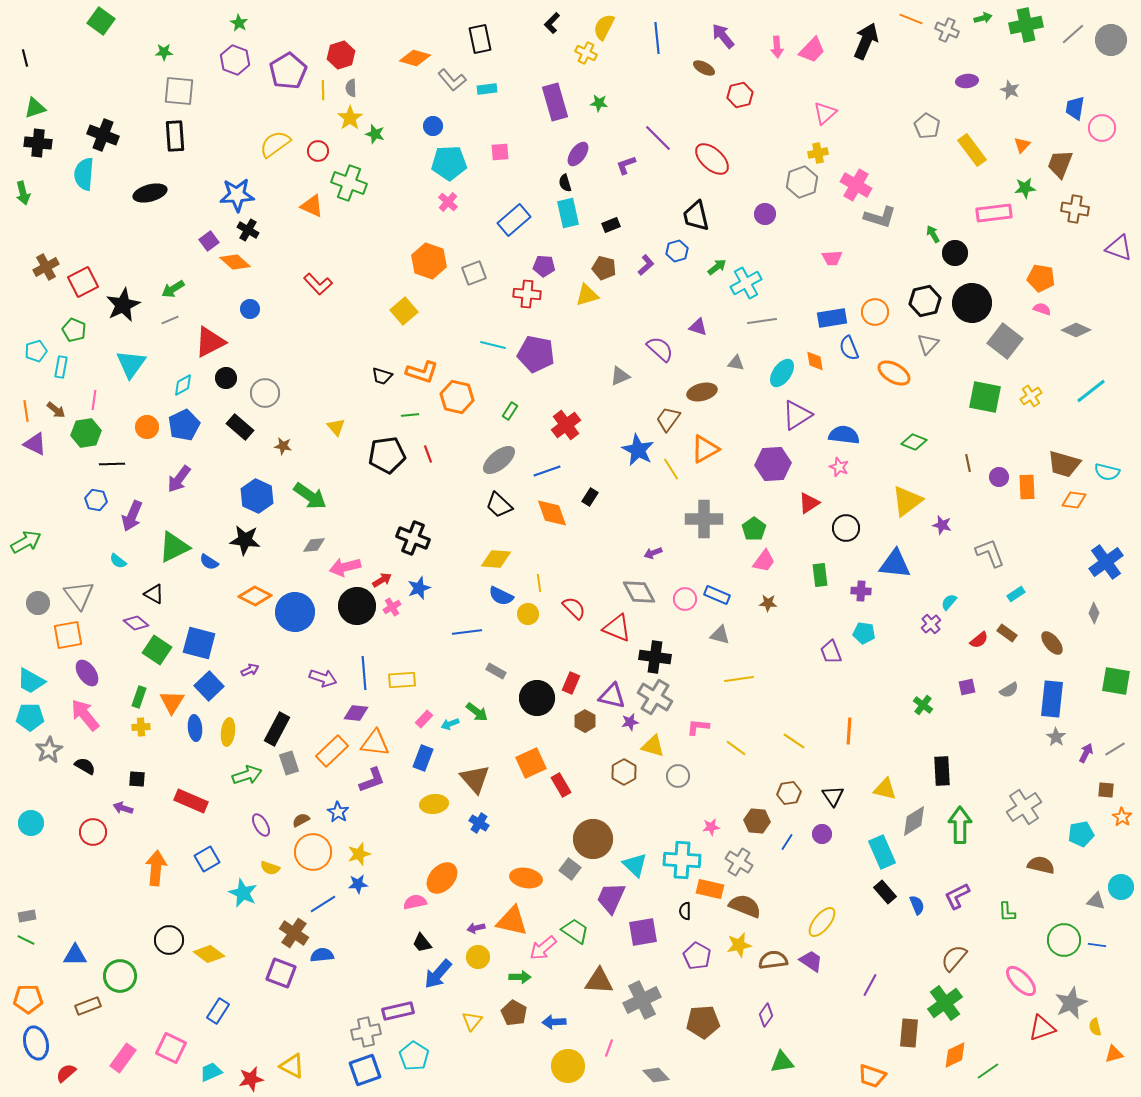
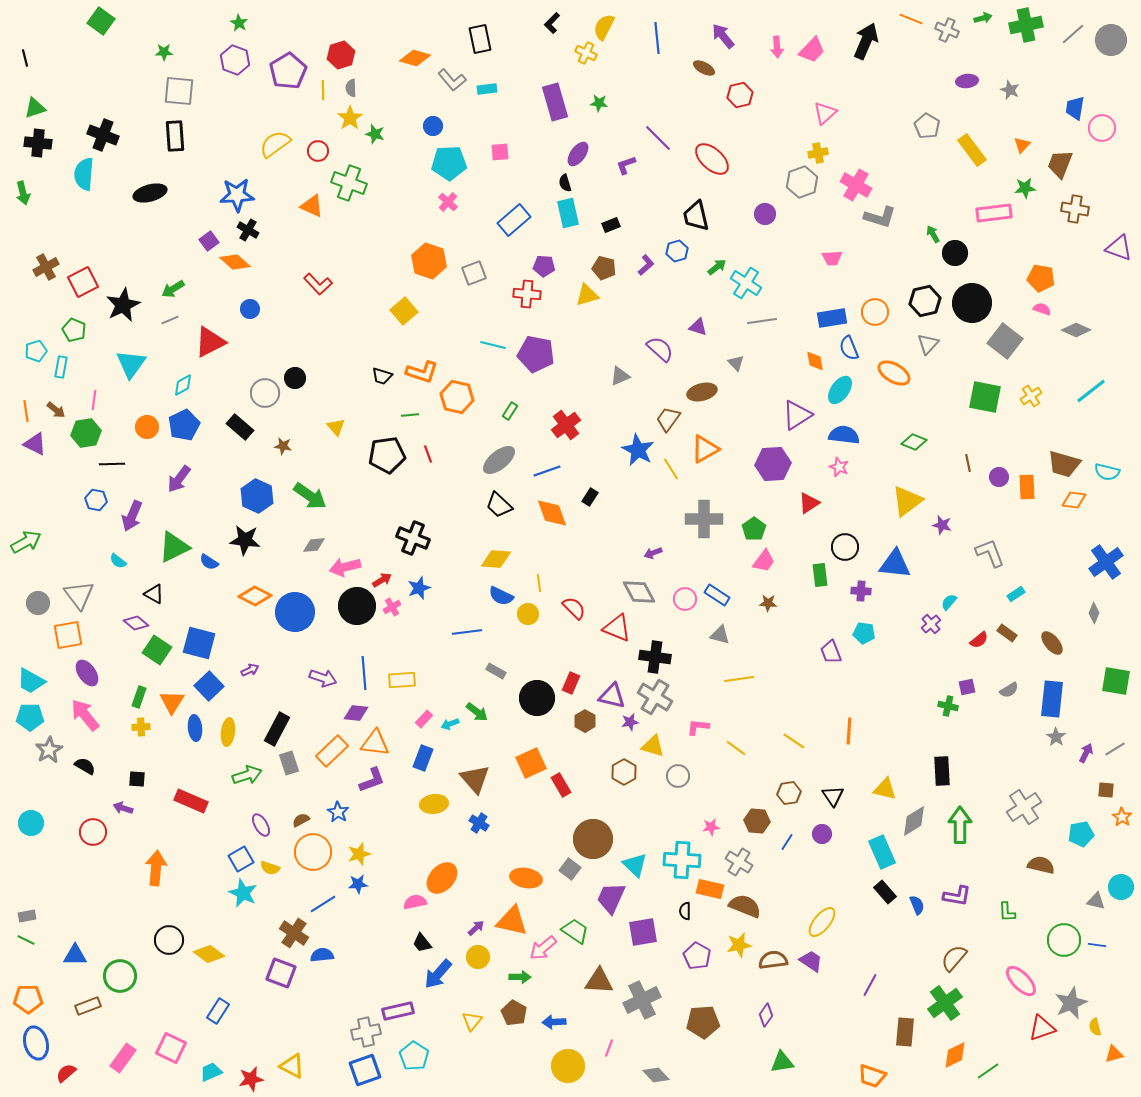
cyan cross at (746, 283): rotated 28 degrees counterclockwise
gray triangle at (736, 363): rotated 36 degrees clockwise
cyan ellipse at (782, 373): moved 58 px right, 17 px down
black circle at (226, 378): moved 69 px right
black circle at (846, 528): moved 1 px left, 19 px down
blue rectangle at (717, 595): rotated 10 degrees clockwise
green cross at (923, 705): moved 25 px right, 1 px down; rotated 24 degrees counterclockwise
blue square at (207, 859): moved 34 px right
purple L-shape at (957, 896): rotated 144 degrees counterclockwise
purple arrow at (476, 928): rotated 150 degrees clockwise
brown rectangle at (909, 1033): moved 4 px left, 1 px up
